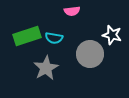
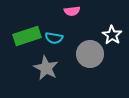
white star: rotated 18 degrees clockwise
gray star: rotated 15 degrees counterclockwise
